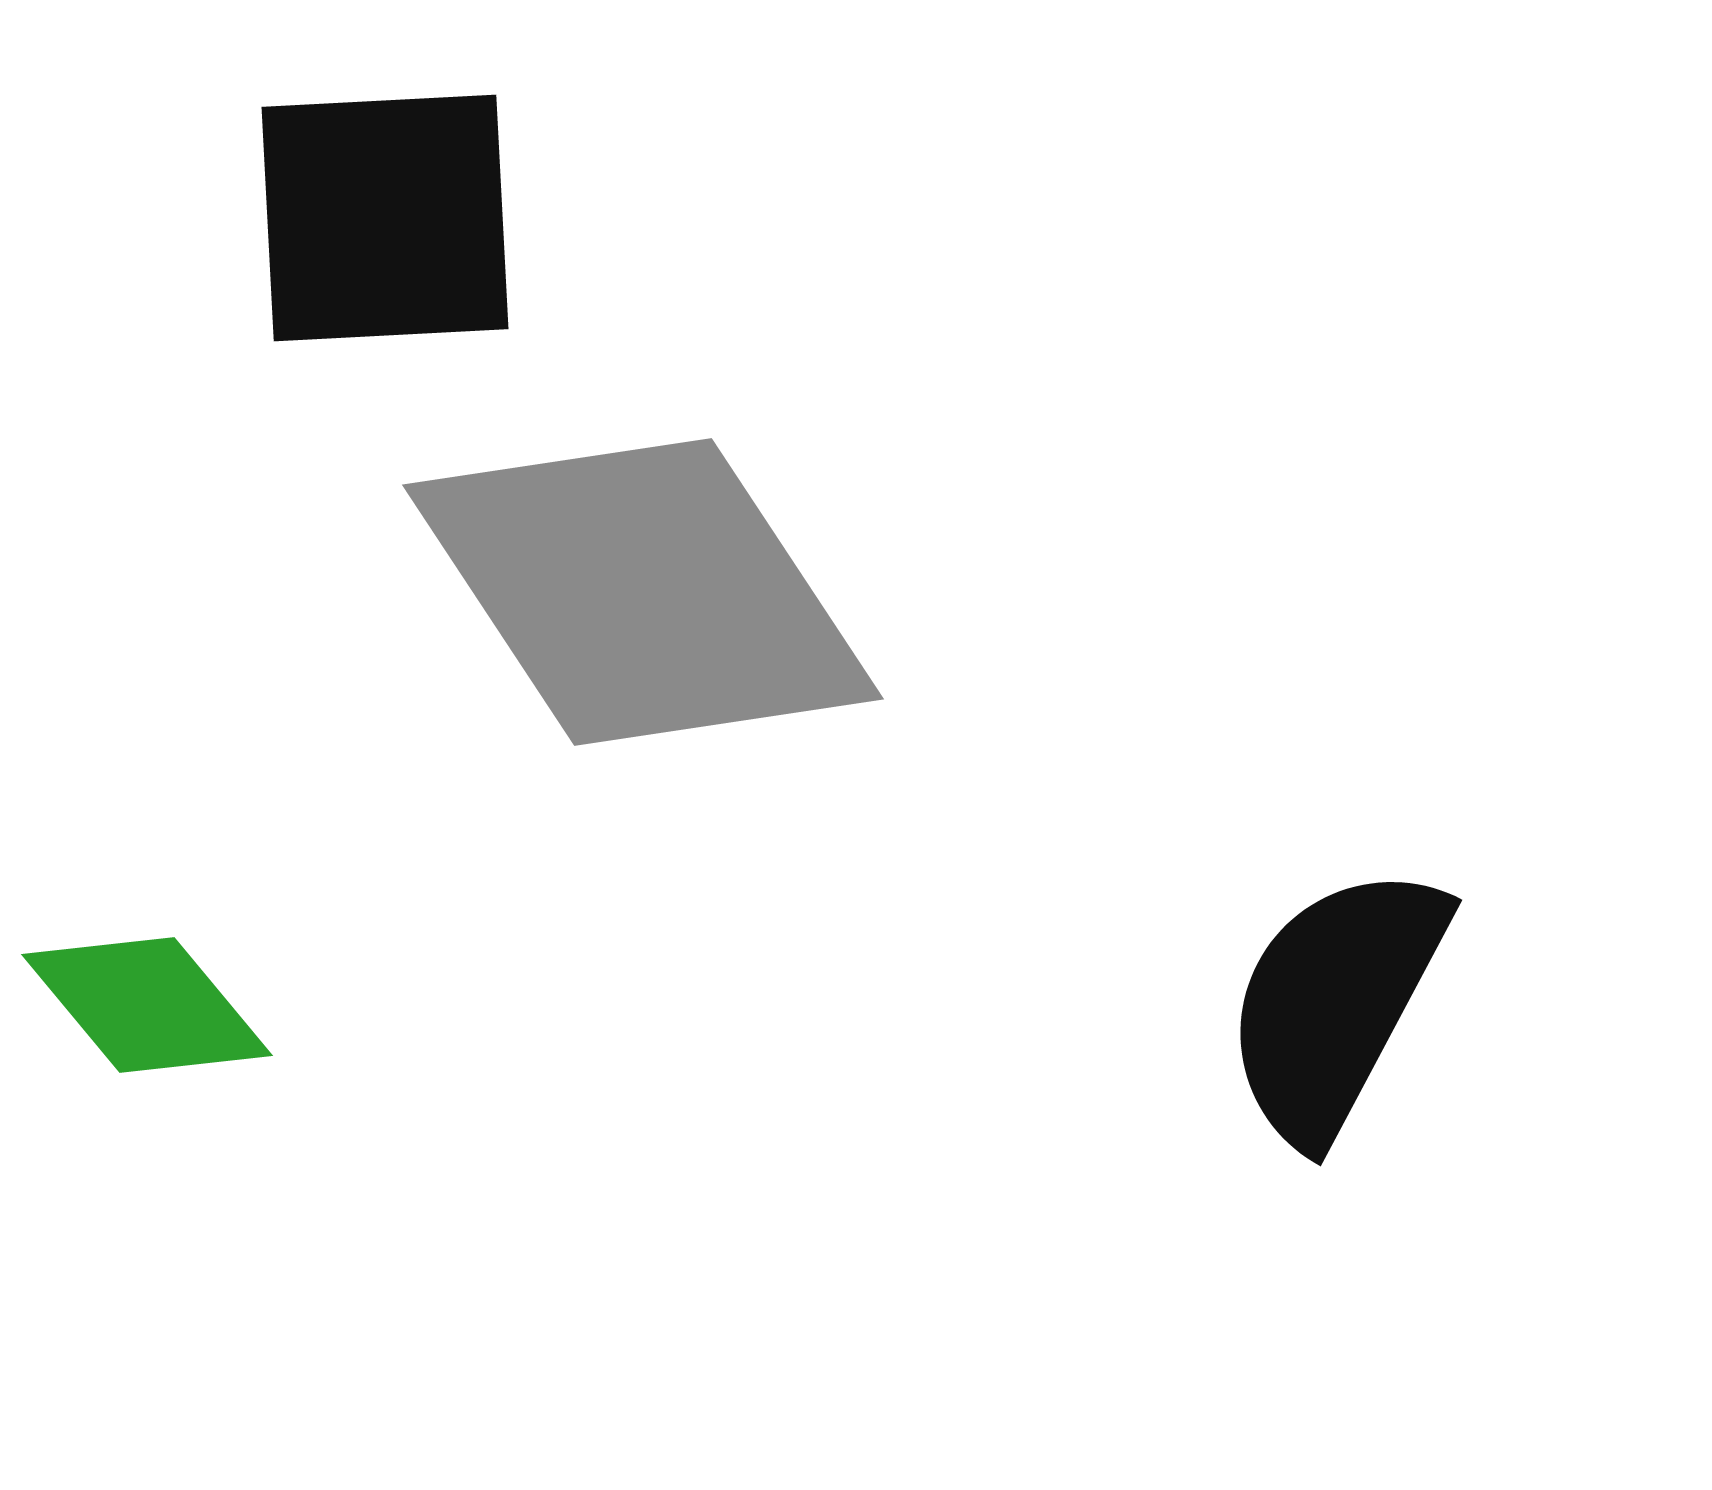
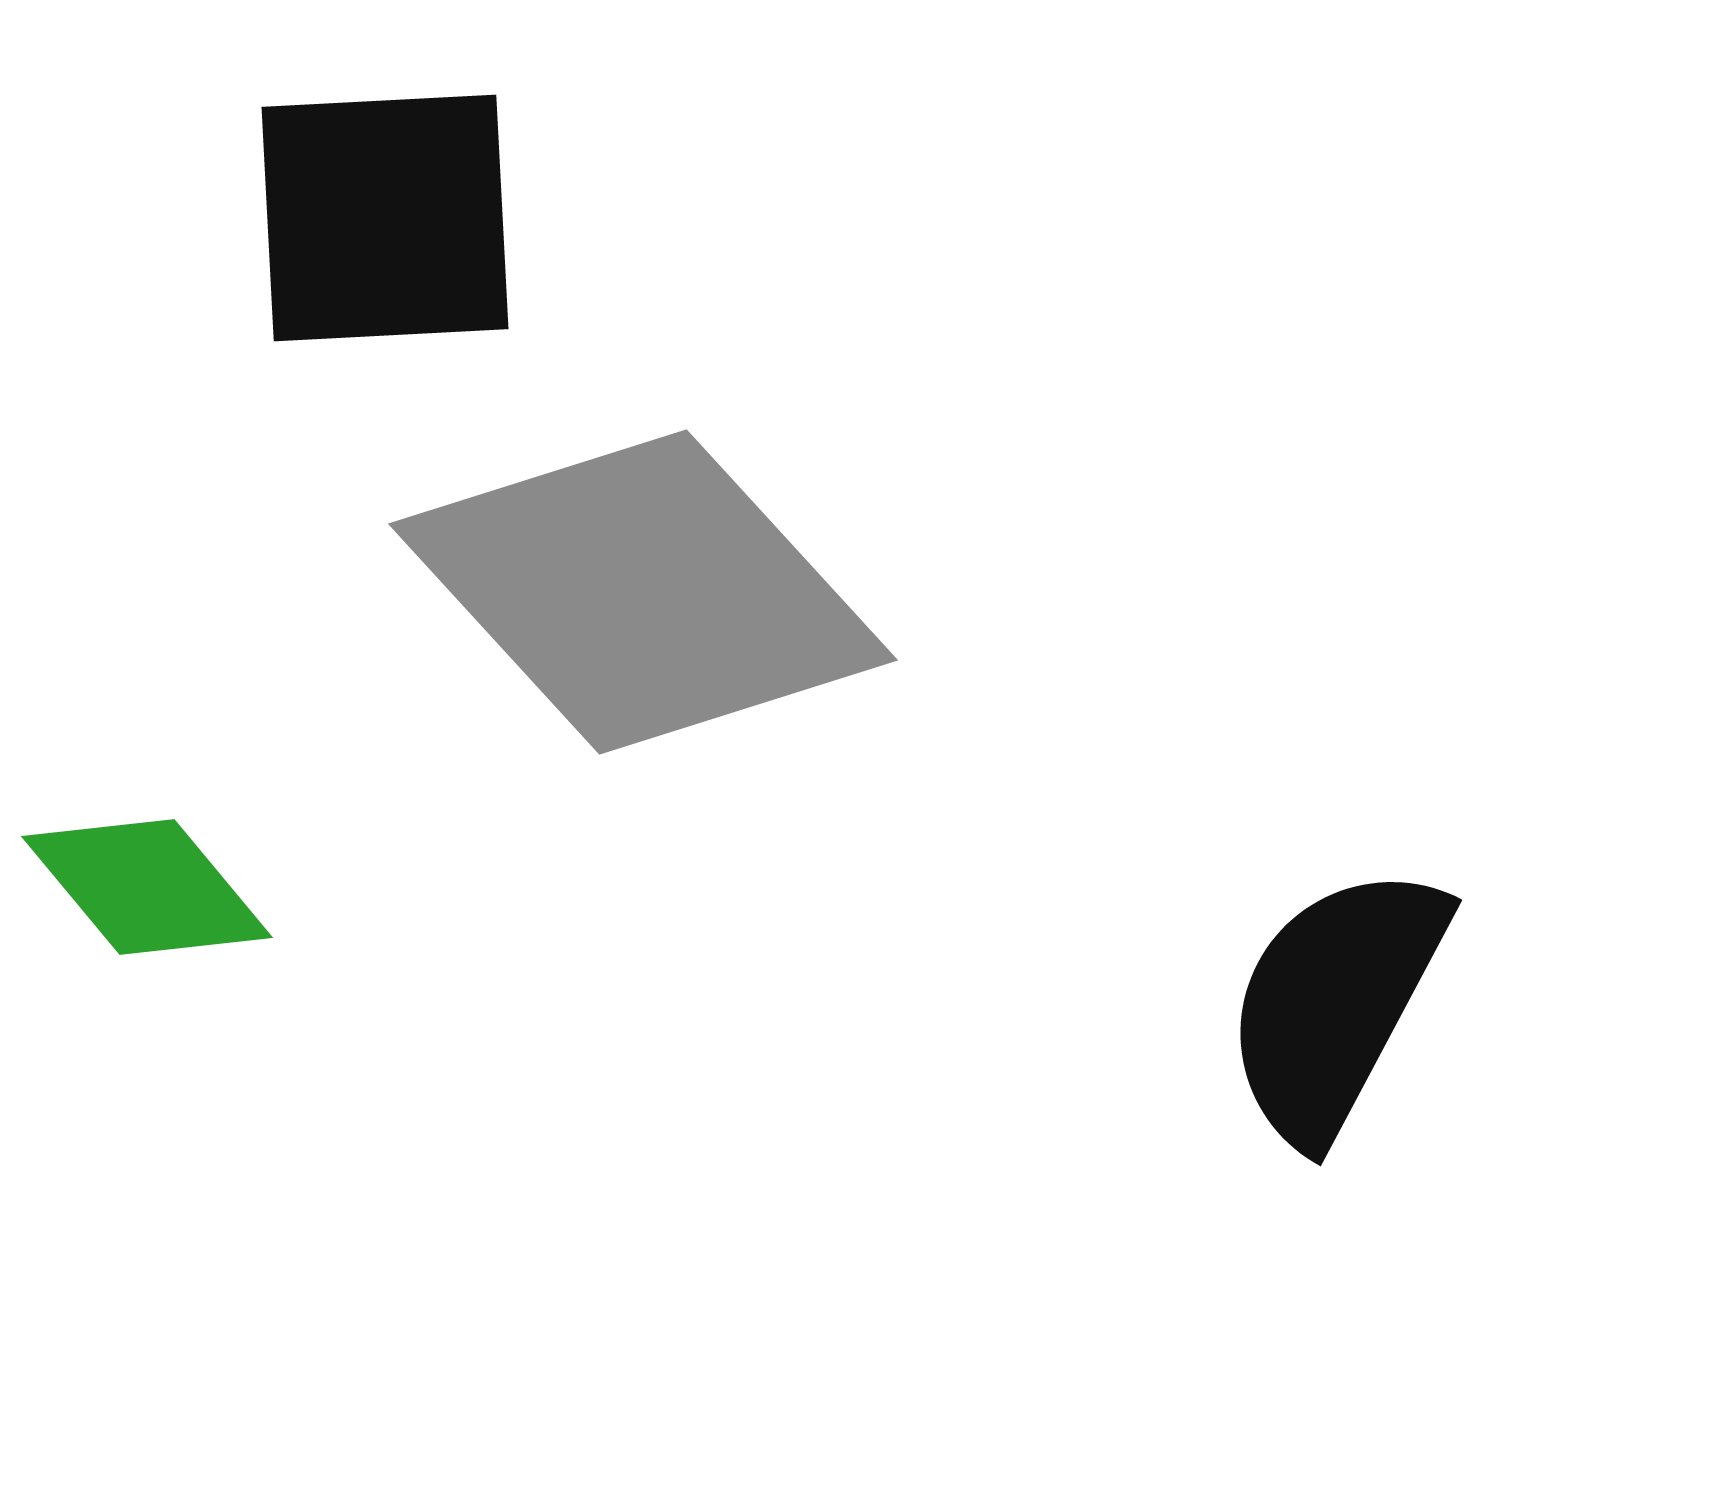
gray diamond: rotated 9 degrees counterclockwise
green diamond: moved 118 px up
